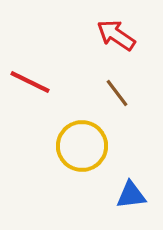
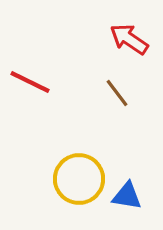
red arrow: moved 13 px right, 4 px down
yellow circle: moved 3 px left, 33 px down
blue triangle: moved 4 px left, 1 px down; rotated 16 degrees clockwise
